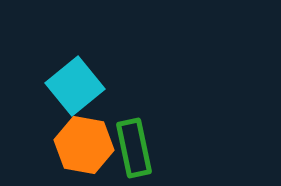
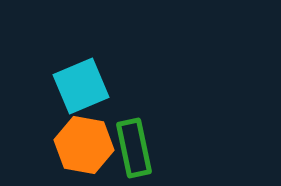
cyan square: moved 6 px right; rotated 16 degrees clockwise
